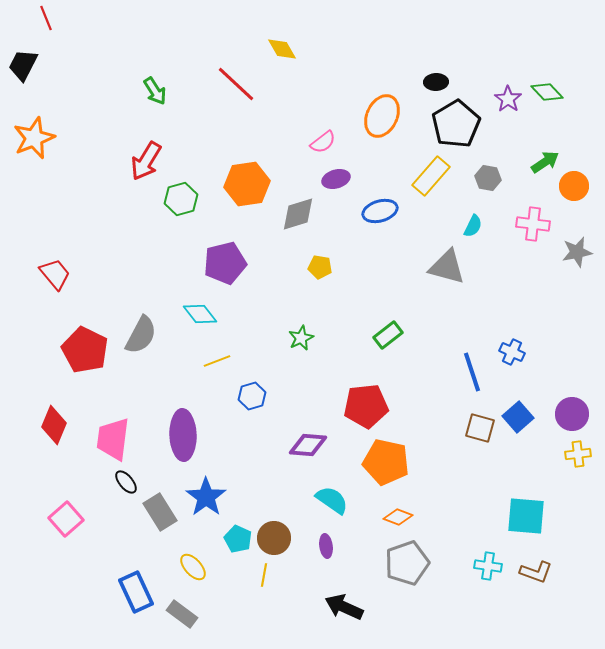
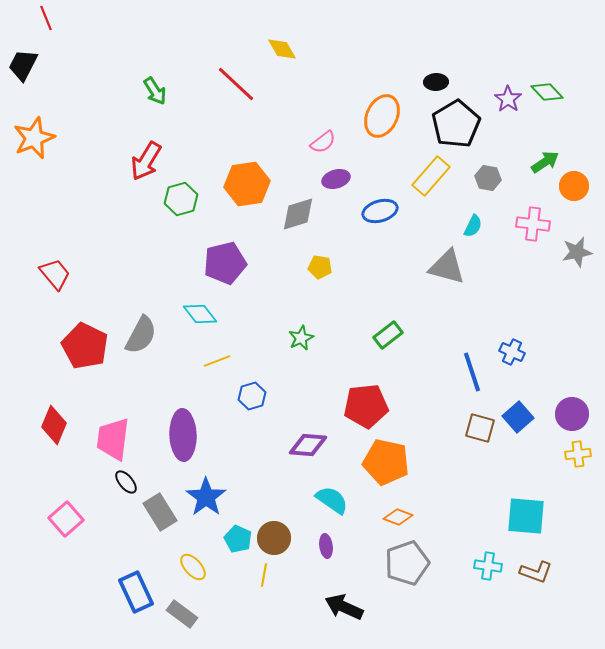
red pentagon at (85, 350): moved 4 px up
